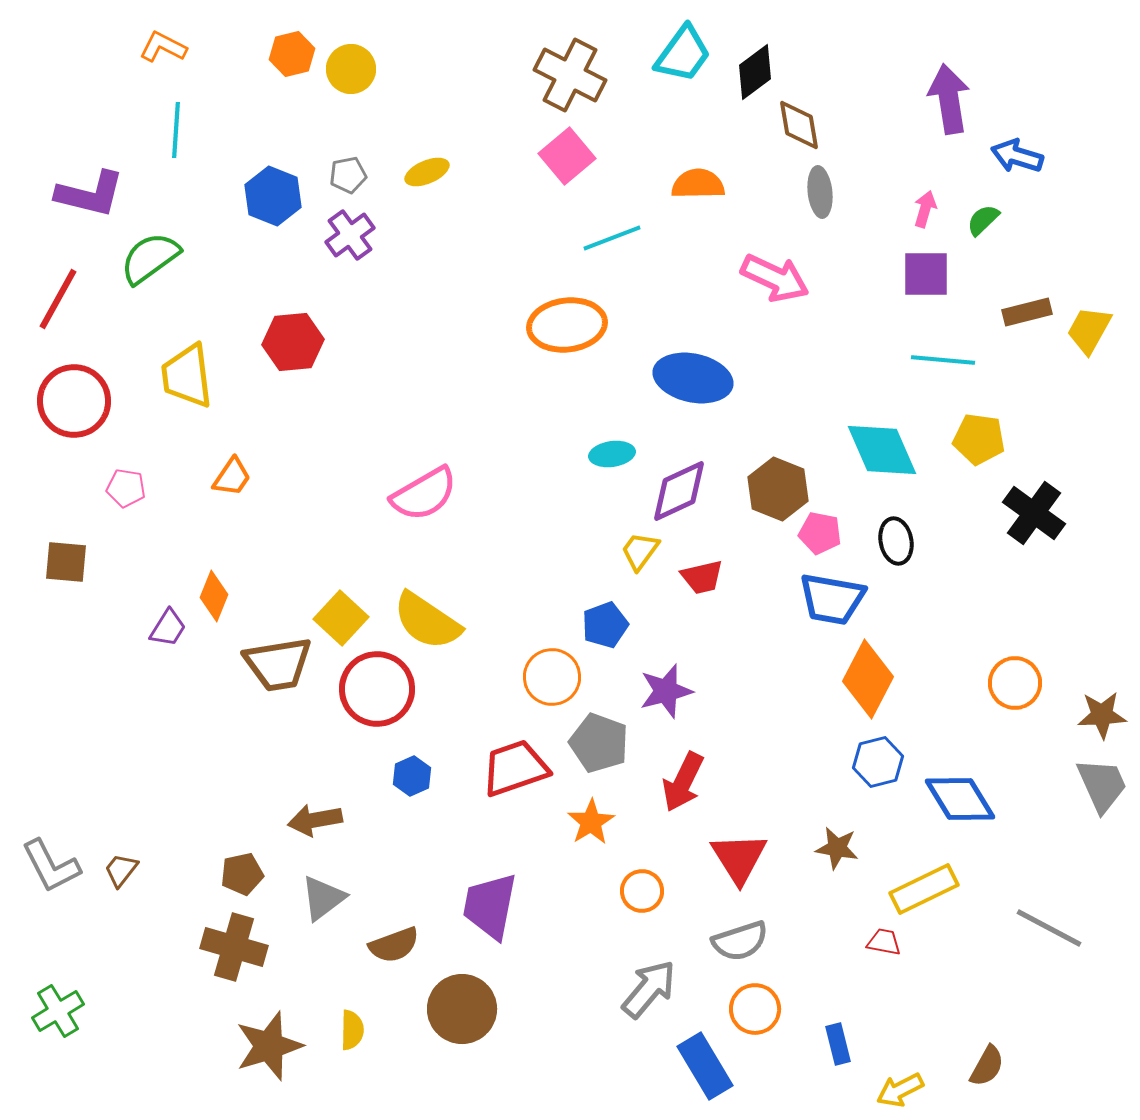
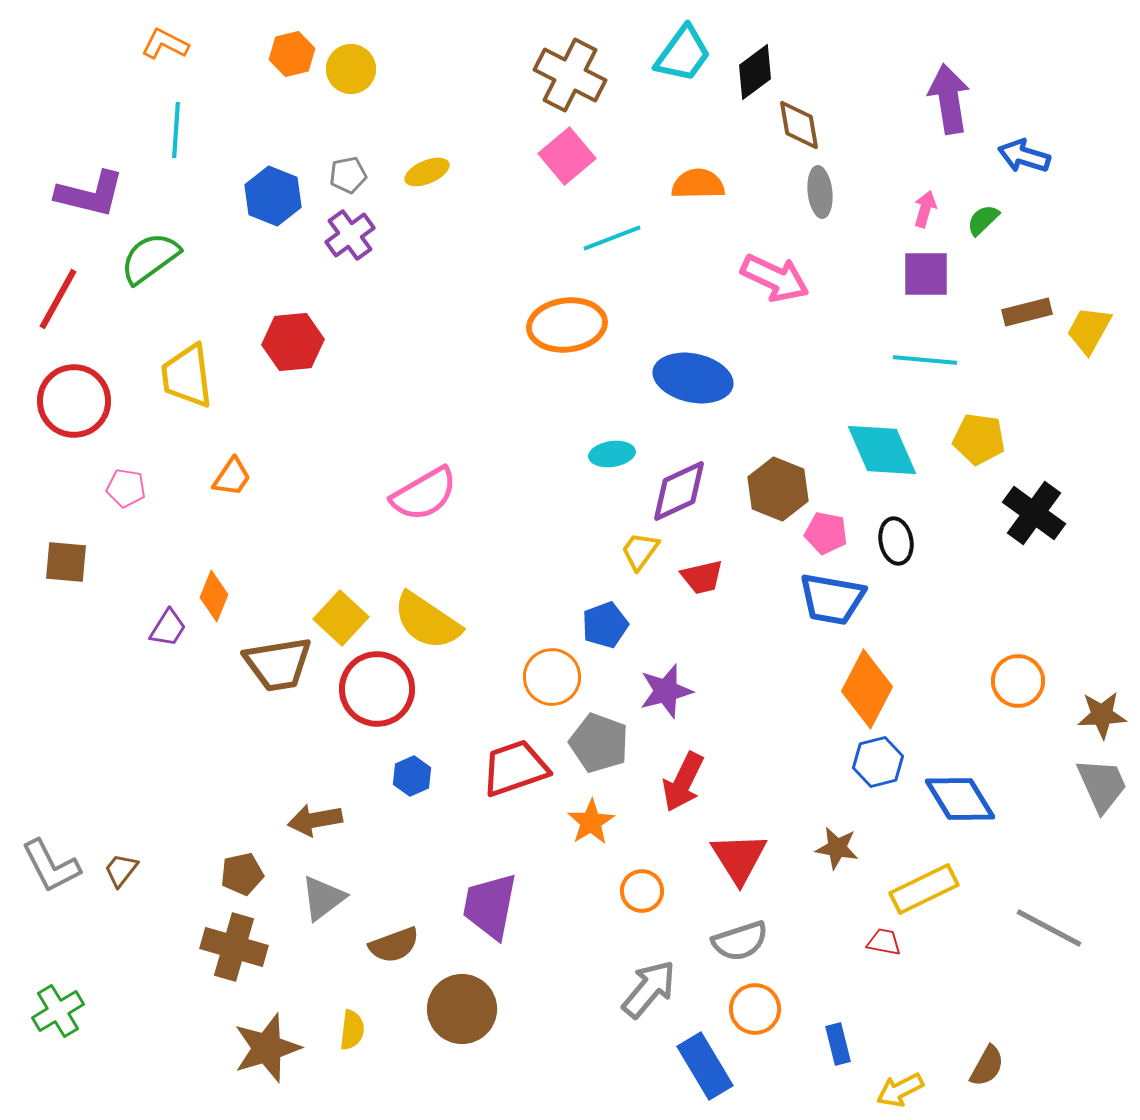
orange L-shape at (163, 47): moved 2 px right, 3 px up
blue arrow at (1017, 156): moved 7 px right
cyan line at (943, 360): moved 18 px left
pink pentagon at (820, 533): moved 6 px right
orange diamond at (868, 679): moved 1 px left, 10 px down
orange circle at (1015, 683): moved 3 px right, 2 px up
yellow semicircle at (352, 1030): rotated 6 degrees clockwise
brown star at (269, 1046): moved 2 px left, 2 px down
